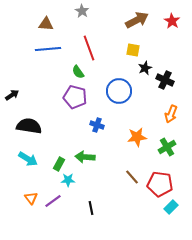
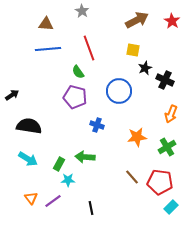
red pentagon: moved 2 px up
